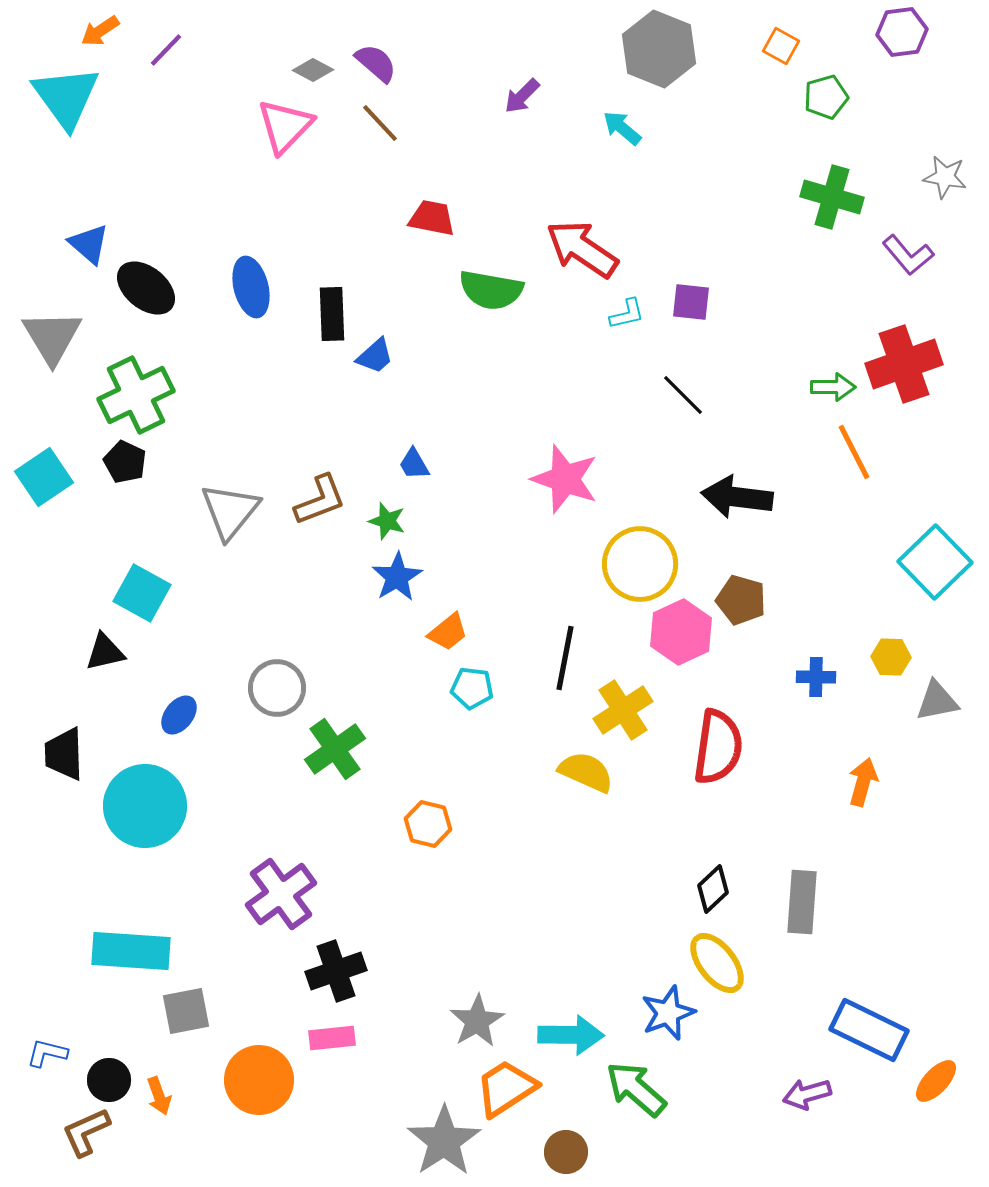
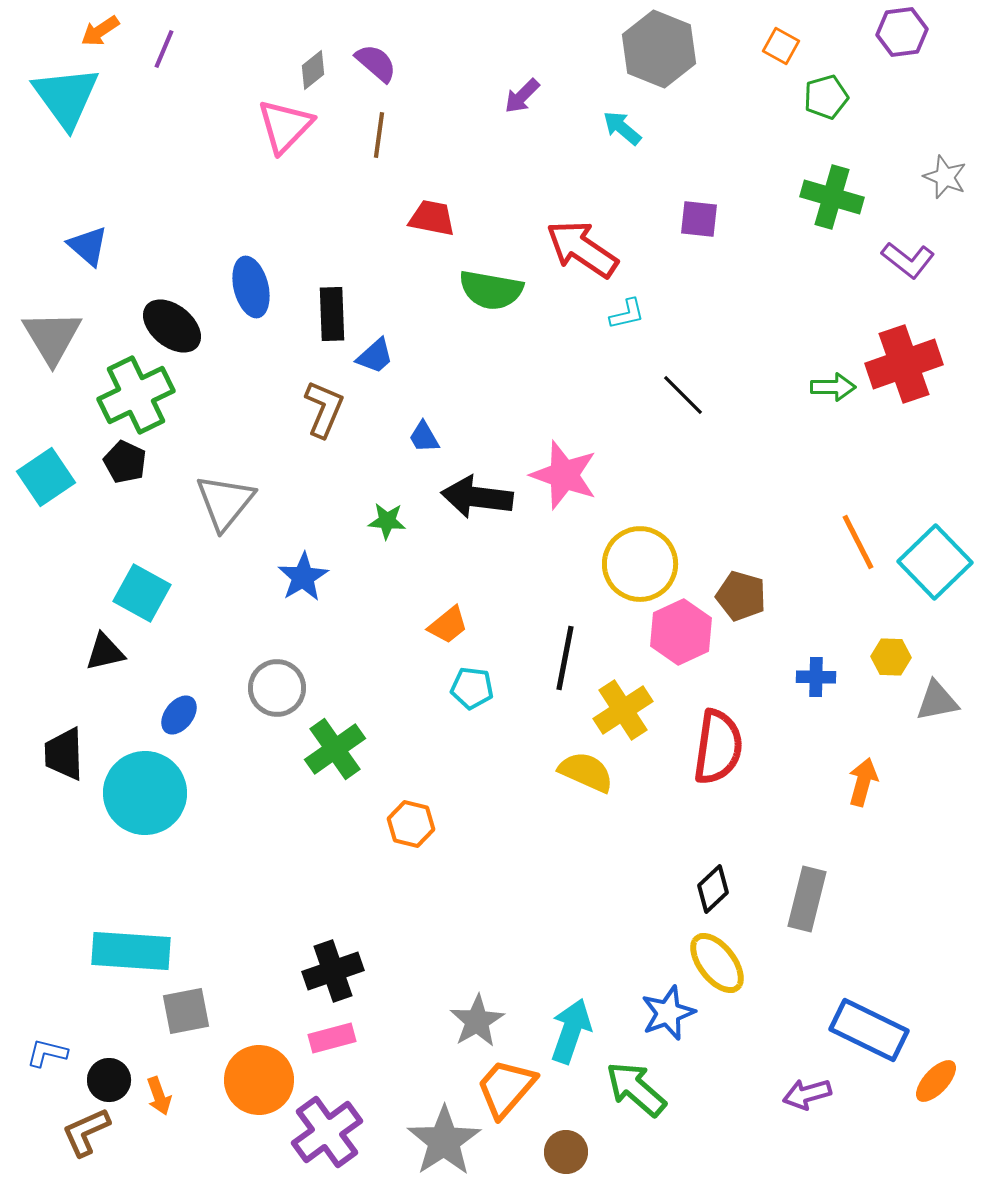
purple line at (166, 50): moved 2 px left, 1 px up; rotated 21 degrees counterclockwise
gray diamond at (313, 70): rotated 66 degrees counterclockwise
brown line at (380, 123): moved 1 px left, 12 px down; rotated 51 degrees clockwise
gray star at (945, 177): rotated 12 degrees clockwise
blue triangle at (89, 244): moved 1 px left, 2 px down
purple L-shape at (908, 255): moved 5 px down; rotated 12 degrees counterclockwise
black ellipse at (146, 288): moved 26 px right, 38 px down
purple square at (691, 302): moved 8 px right, 83 px up
orange line at (854, 452): moved 4 px right, 90 px down
blue trapezoid at (414, 464): moved 10 px right, 27 px up
cyan square at (44, 477): moved 2 px right
pink star at (565, 479): moved 1 px left, 4 px up
black arrow at (737, 497): moved 260 px left
brown L-shape at (320, 500): moved 4 px right, 91 px up; rotated 46 degrees counterclockwise
gray triangle at (230, 511): moved 5 px left, 9 px up
green star at (387, 521): rotated 12 degrees counterclockwise
blue star at (397, 577): moved 94 px left
brown pentagon at (741, 600): moved 4 px up
orange trapezoid at (448, 632): moved 7 px up
cyan circle at (145, 806): moved 13 px up
orange hexagon at (428, 824): moved 17 px left
purple cross at (281, 894): moved 46 px right, 238 px down
gray rectangle at (802, 902): moved 5 px right, 3 px up; rotated 10 degrees clockwise
black cross at (336, 971): moved 3 px left
cyan arrow at (571, 1035): moved 4 px up; rotated 72 degrees counterclockwise
pink rectangle at (332, 1038): rotated 9 degrees counterclockwise
orange trapezoid at (506, 1088): rotated 16 degrees counterclockwise
